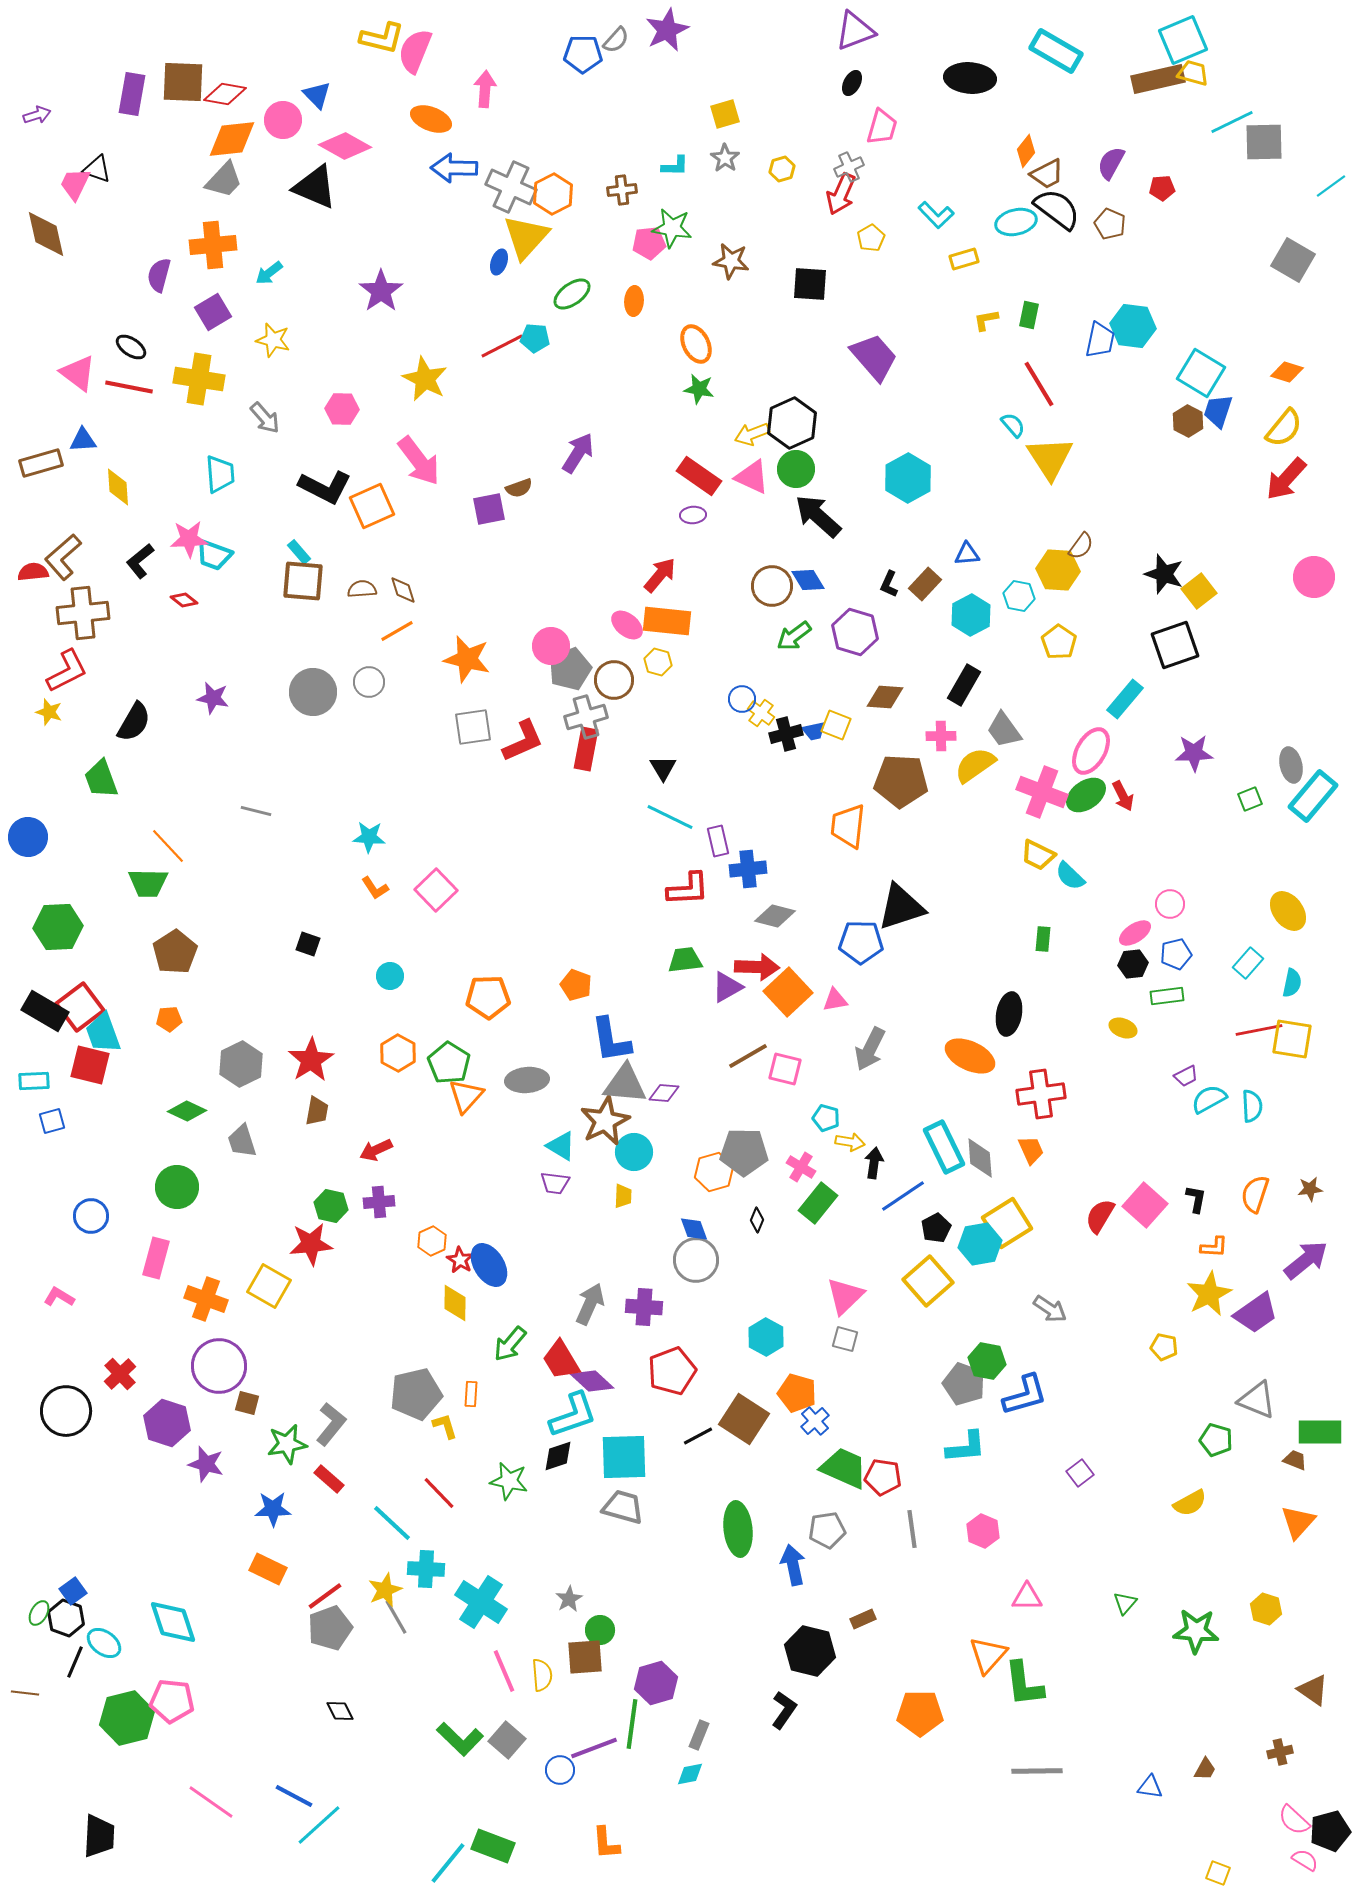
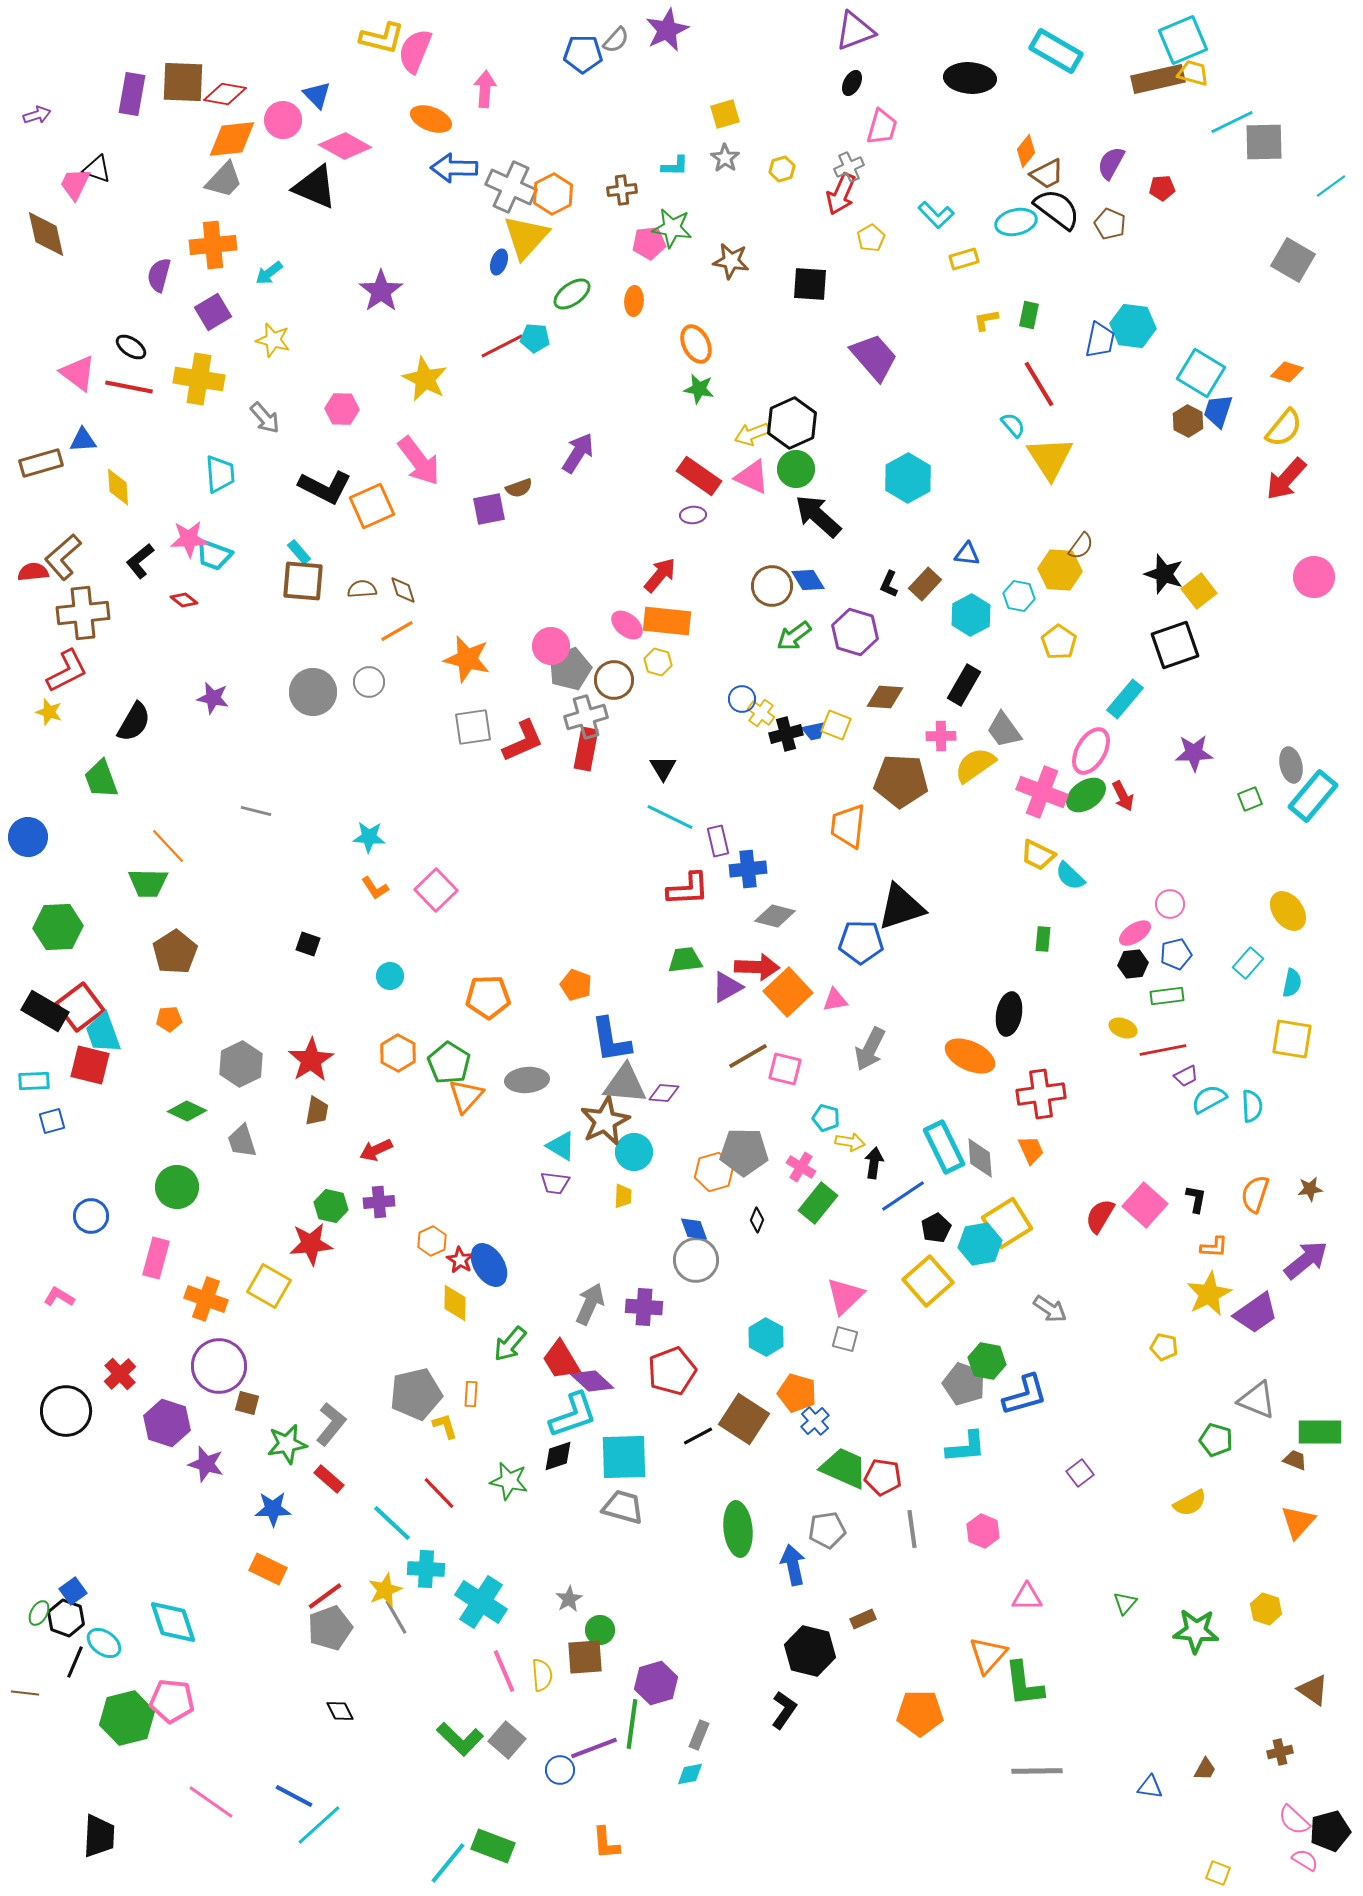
blue triangle at (967, 554): rotated 12 degrees clockwise
yellow hexagon at (1058, 570): moved 2 px right
red line at (1259, 1030): moved 96 px left, 20 px down
